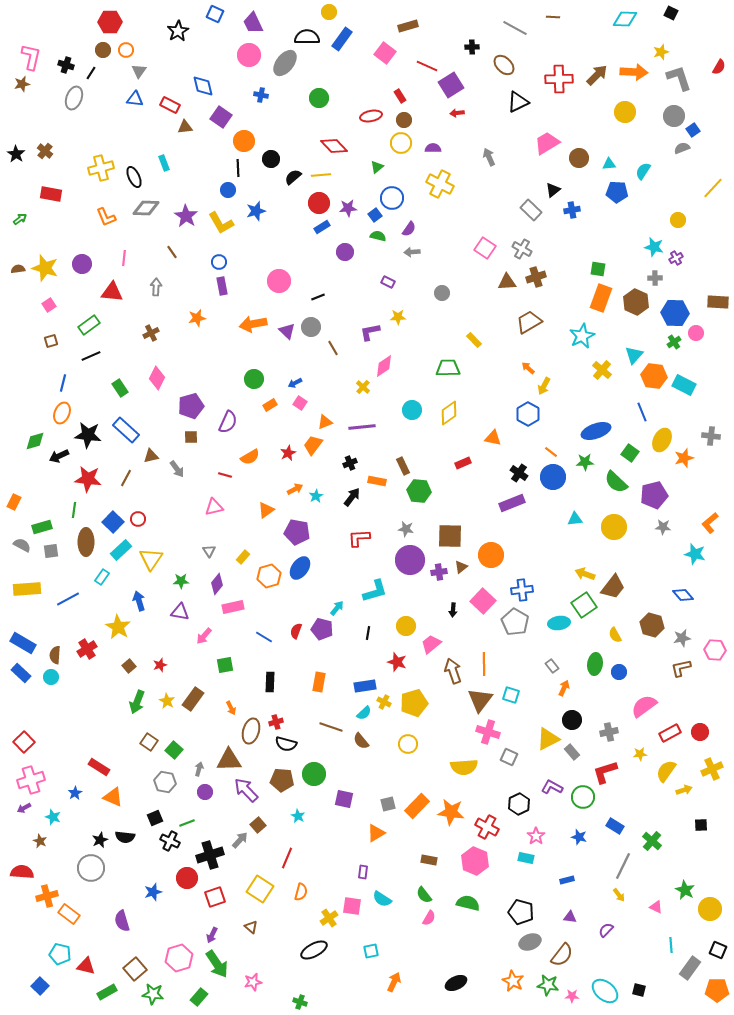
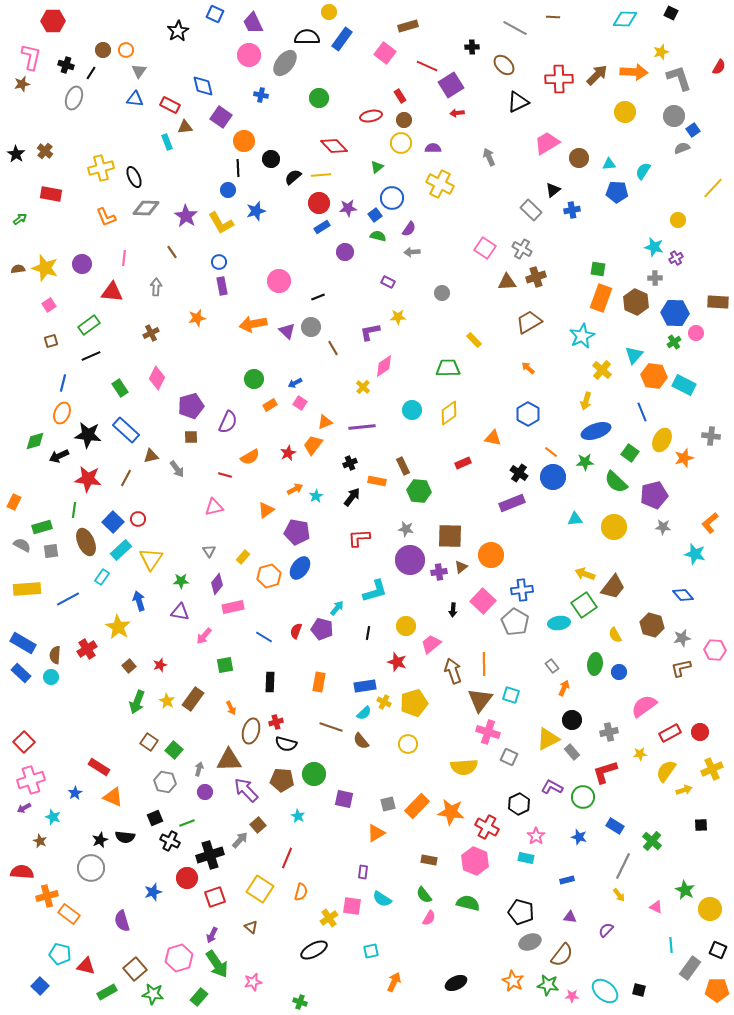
red hexagon at (110, 22): moved 57 px left, 1 px up
cyan rectangle at (164, 163): moved 3 px right, 21 px up
yellow arrow at (544, 386): moved 42 px right, 15 px down; rotated 12 degrees counterclockwise
brown ellipse at (86, 542): rotated 24 degrees counterclockwise
